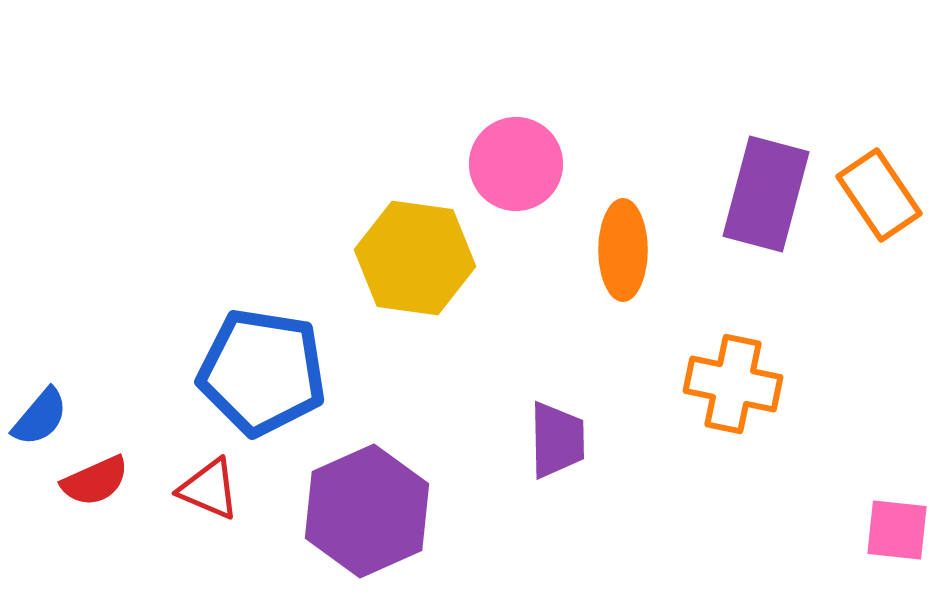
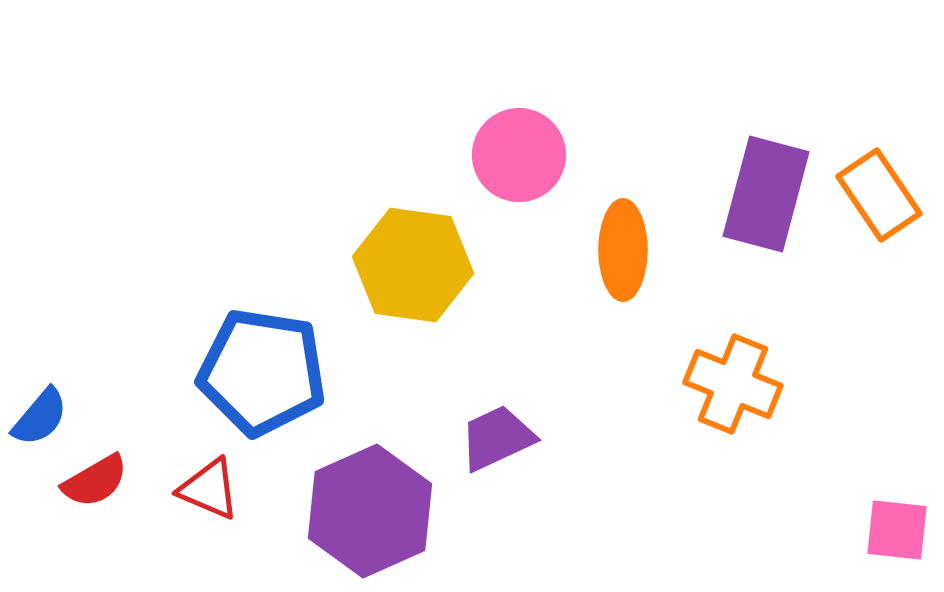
pink circle: moved 3 px right, 9 px up
yellow hexagon: moved 2 px left, 7 px down
orange cross: rotated 10 degrees clockwise
purple trapezoid: moved 60 px left, 2 px up; rotated 114 degrees counterclockwise
red semicircle: rotated 6 degrees counterclockwise
purple hexagon: moved 3 px right
